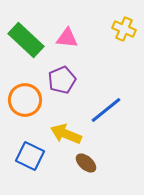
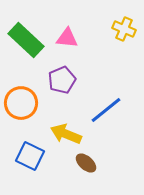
orange circle: moved 4 px left, 3 px down
